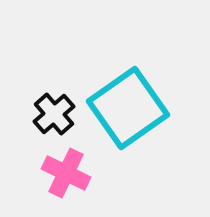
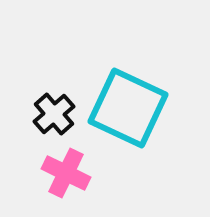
cyan square: rotated 30 degrees counterclockwise
